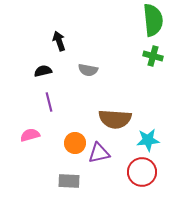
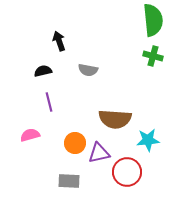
red circle: moved 15 px left
